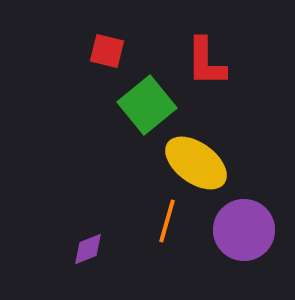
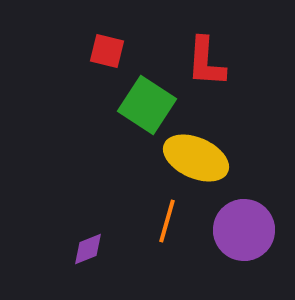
red L-shape: rotated 4 degrees clockwise
green square: rotated 18 degrees counterclockwise
yellow ellipse: moved 5 px up; rotated 12 degrees counterclockwise
